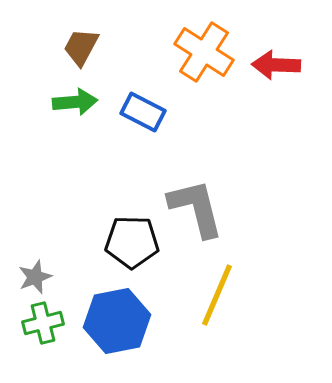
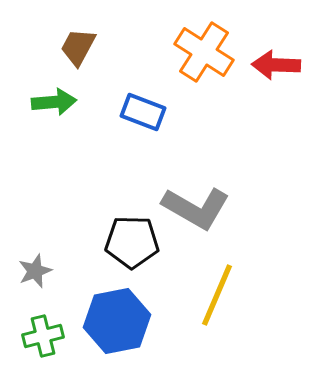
brown trapezoid: moved 3 px left
green arrow: moved 21 px left
blue rectangle: rotated 6 degrees counterclockwise
gray L-shape: rotated 134 degrees clockwise
gray star: moved 6 px up
green cross: moved 13 px down
